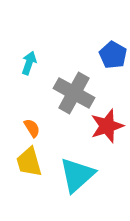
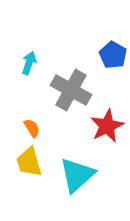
gray cross: moved 3 px left, 3 px up
red star: rotated 8 degrees counterclockwise
